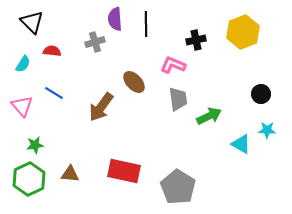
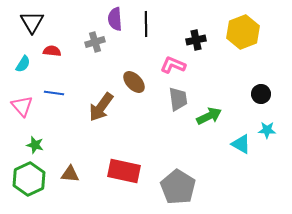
black triangle: rotated 15 degrees clockwise
blue line: rotated 24 degrees counterclockwise
green star: rotated 24 degrees clockwise
